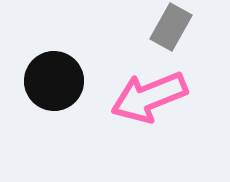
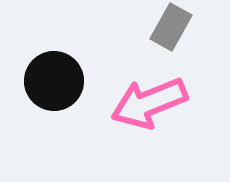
pink arrow: moved 6 px down
